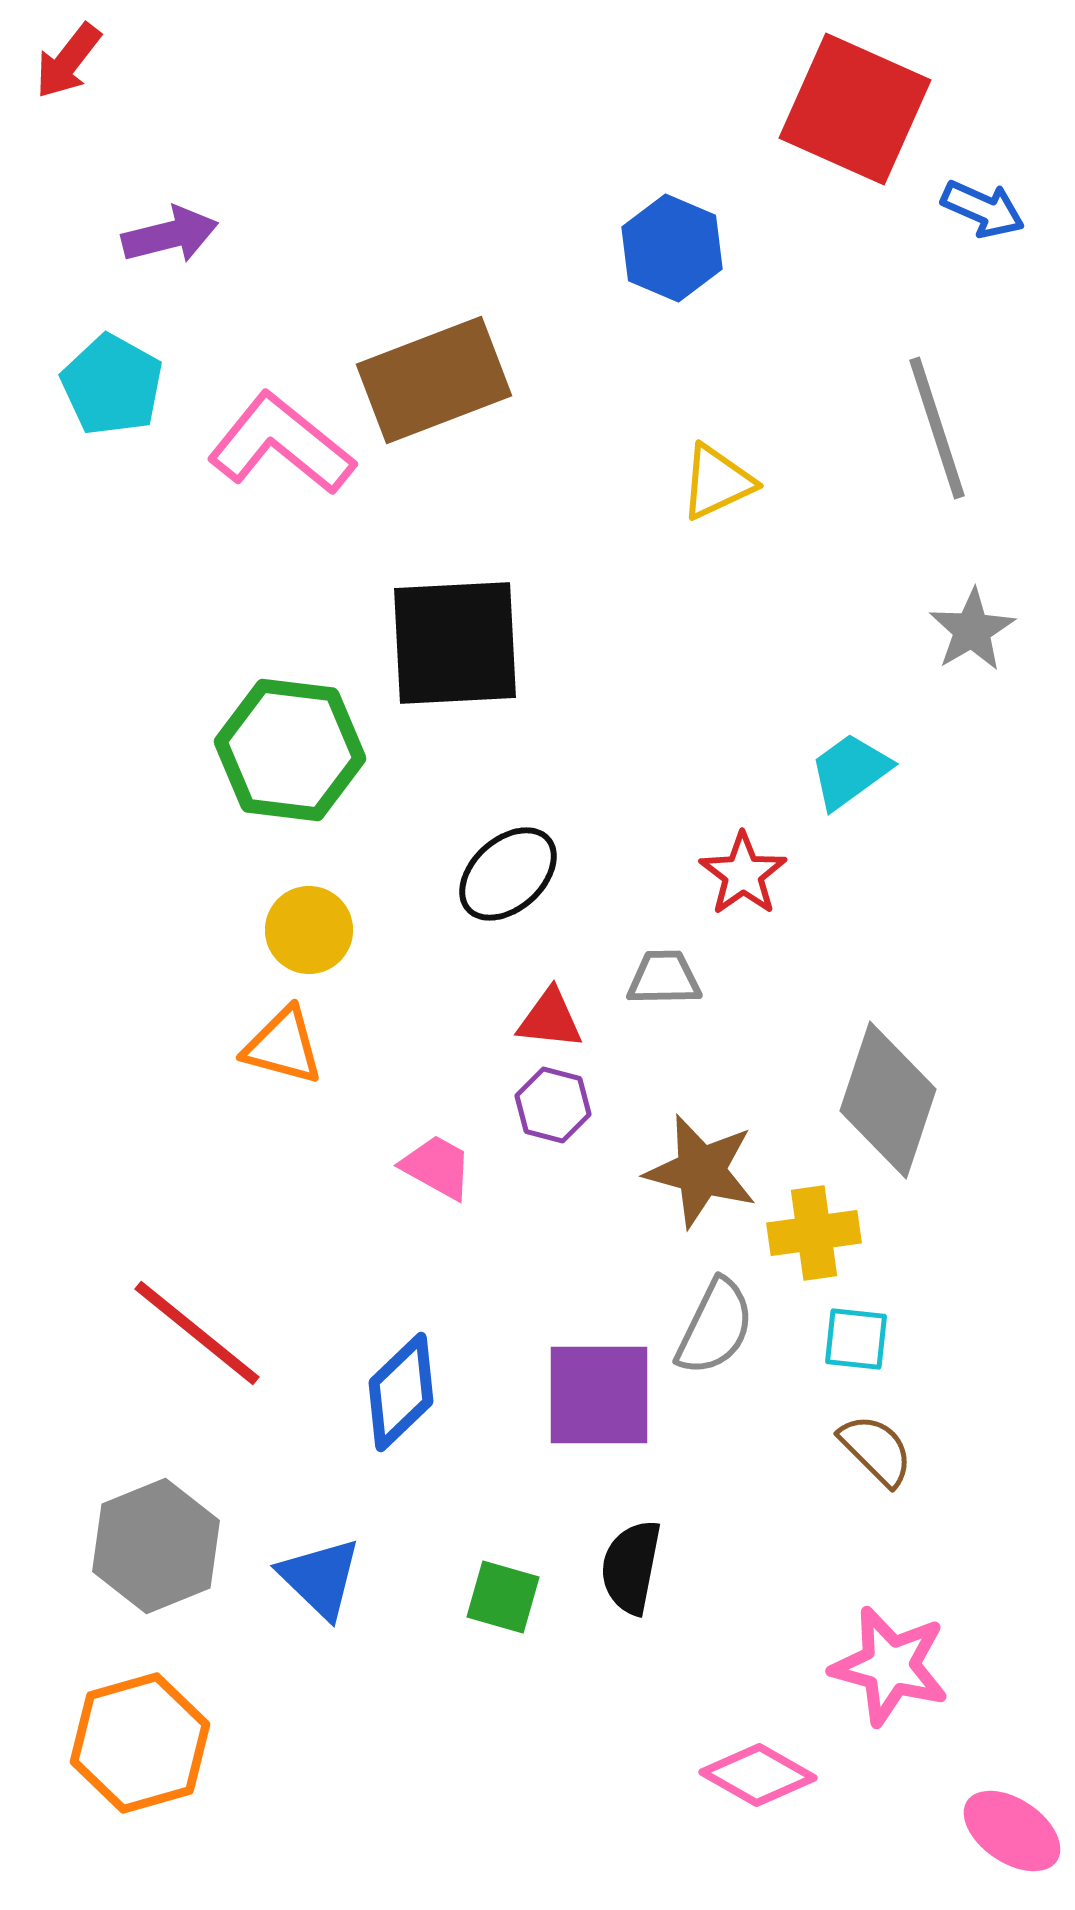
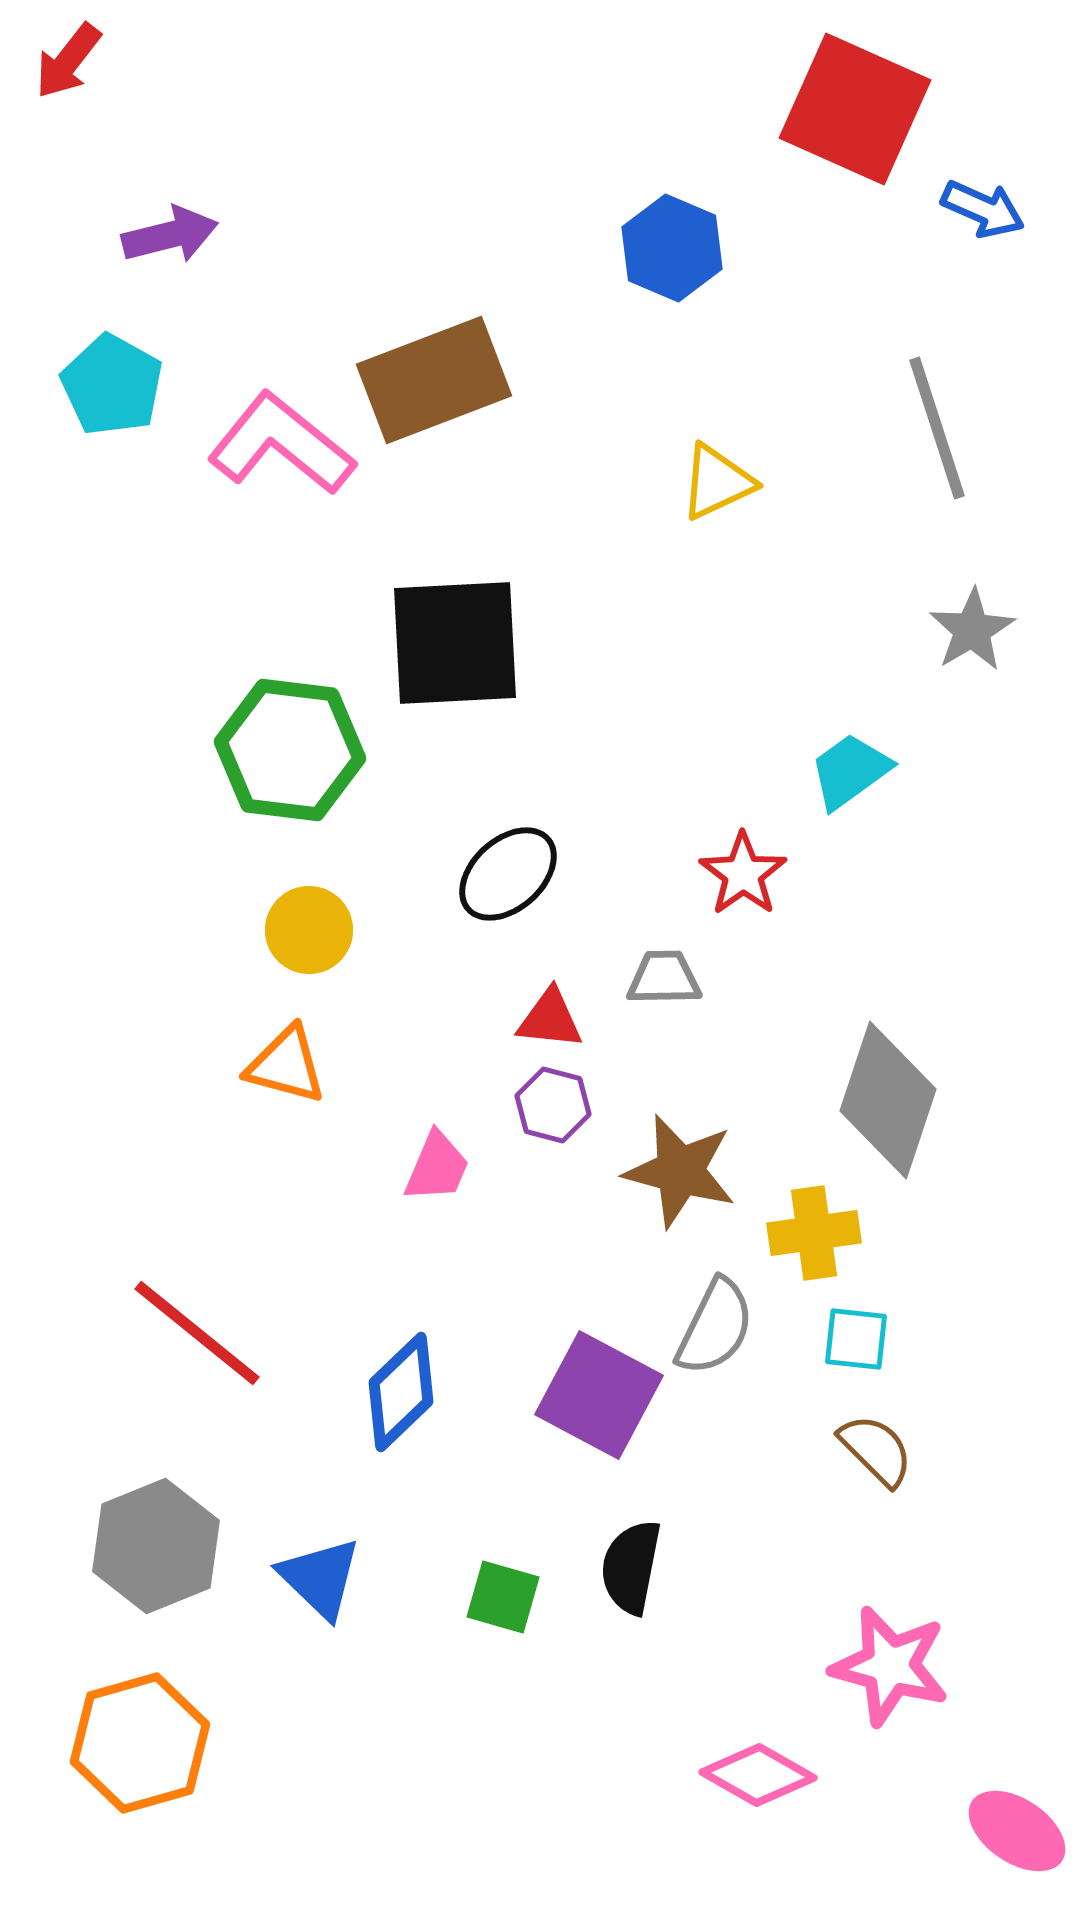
orange triangle: moved 3 px right, 19 px down
pink trapezoid: rotated 84 degrees clockwise
brown star: moved 21 px left
purple square: rotated 28 degrees clockwise
pink ellipse: moved 5 px right
